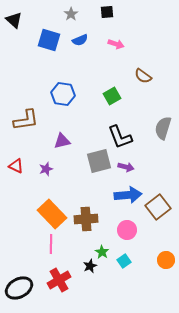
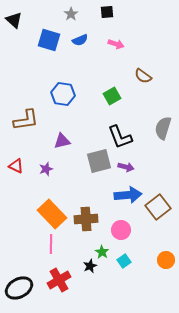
pink circle: moved 6 px left
